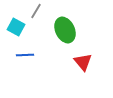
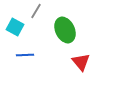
cyan square: moved 1 px left
red triangle: moved 2 px left
